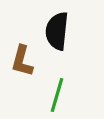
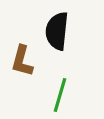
green line: moved 3 px right
